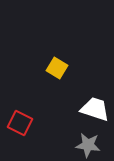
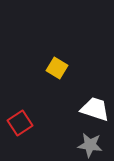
red square: rotated 30 degrees clockwise
gray star: moved 2 px right
